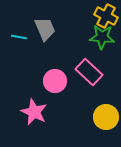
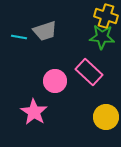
yellow cross: rotated 10 degrees counterclockwise
gray trapezoid: moved 2 px down; rotated 95 degrees clockwise
pink star: rotated 8 degrees clockwise
